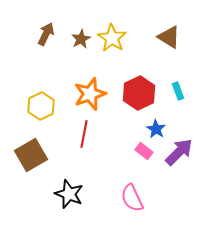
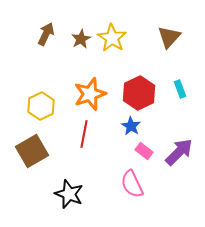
brown triangle: rotated 40 degrees clockwise
cyan rectangle: moved 2 px right, 2 px up
blue star: moved 25 px left, 3 px up
brown square: moved 1 px right, 4 px up
pink semicircle: moved 14 px up
